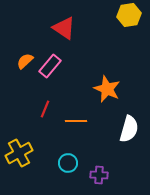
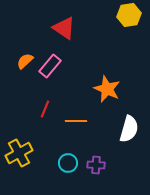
purple cross: moved 3 px left, 10 px up
